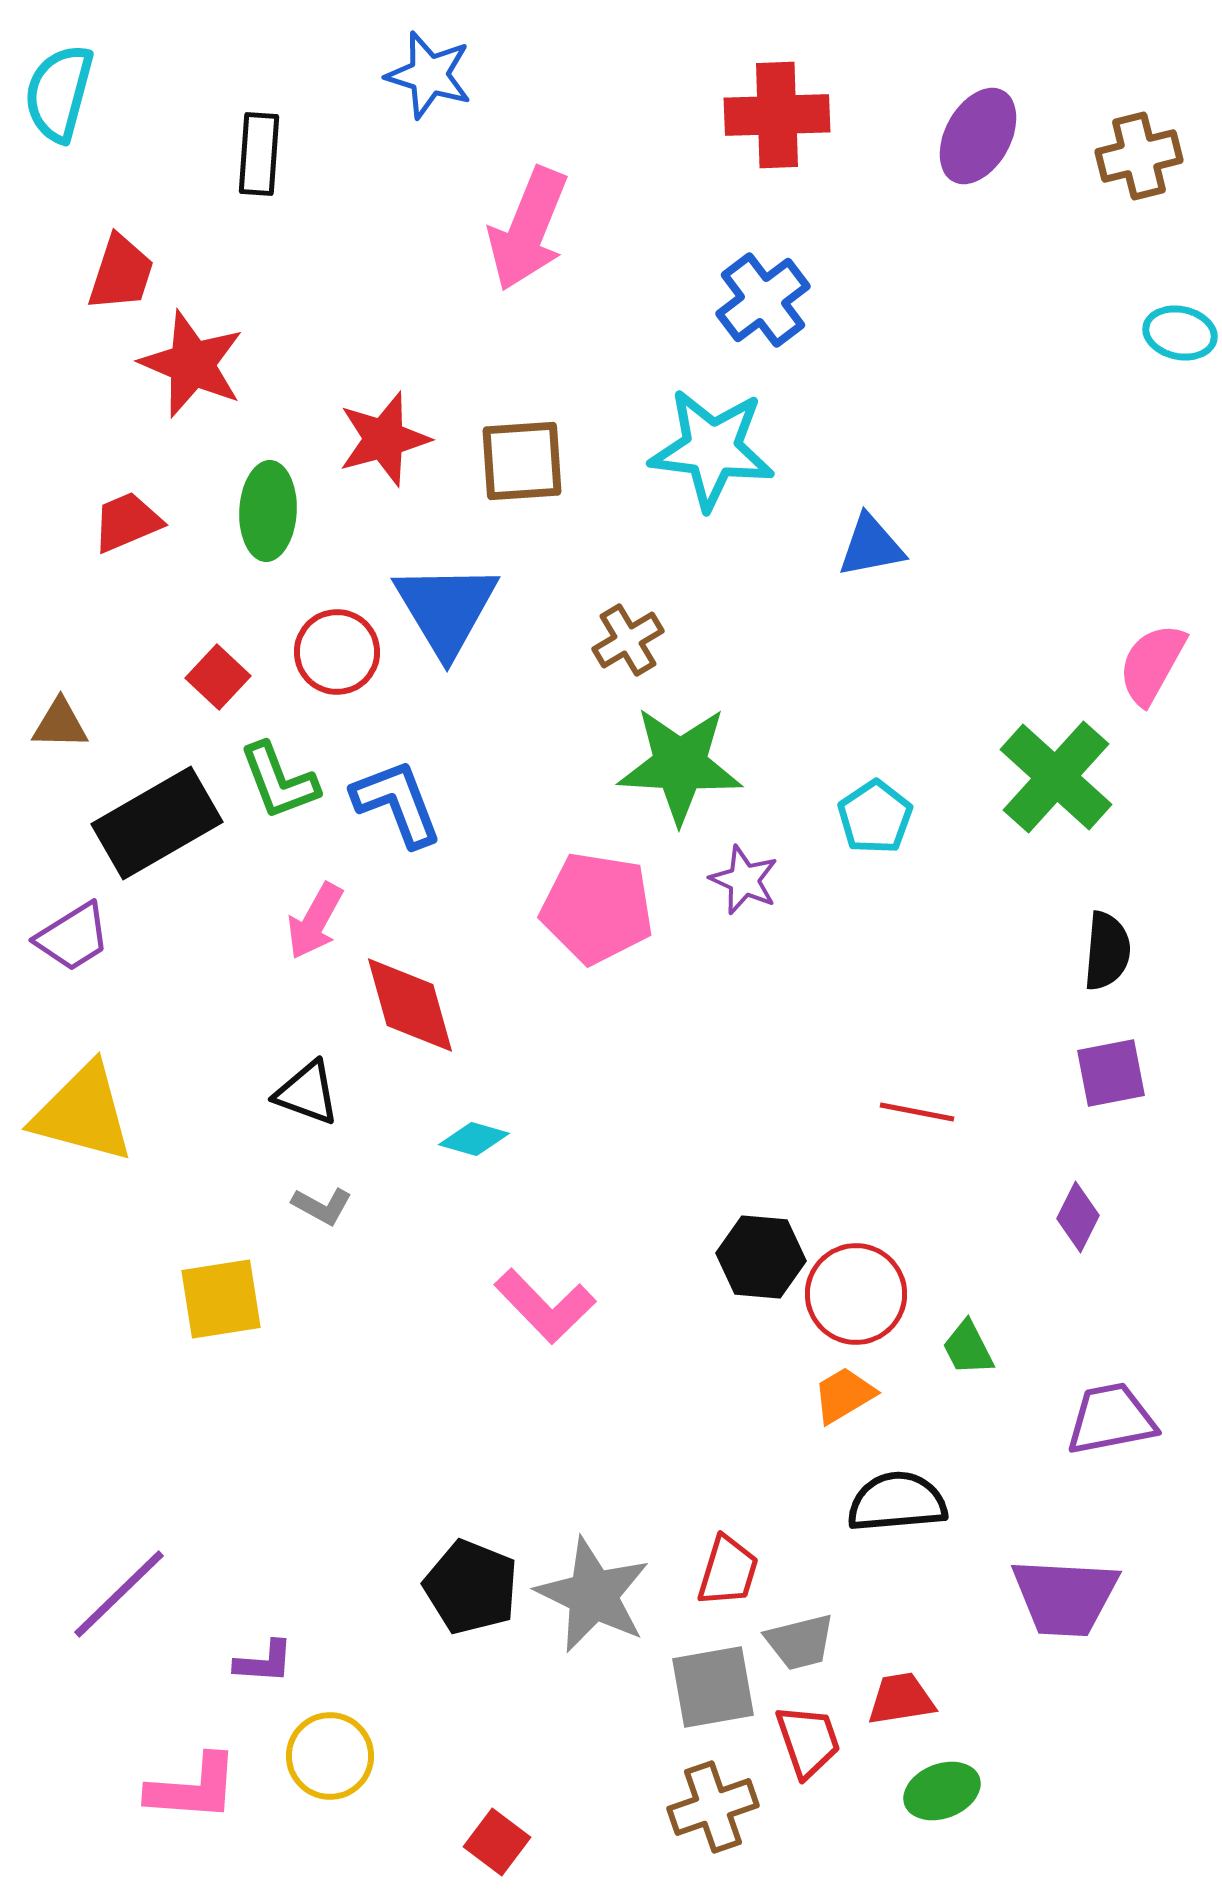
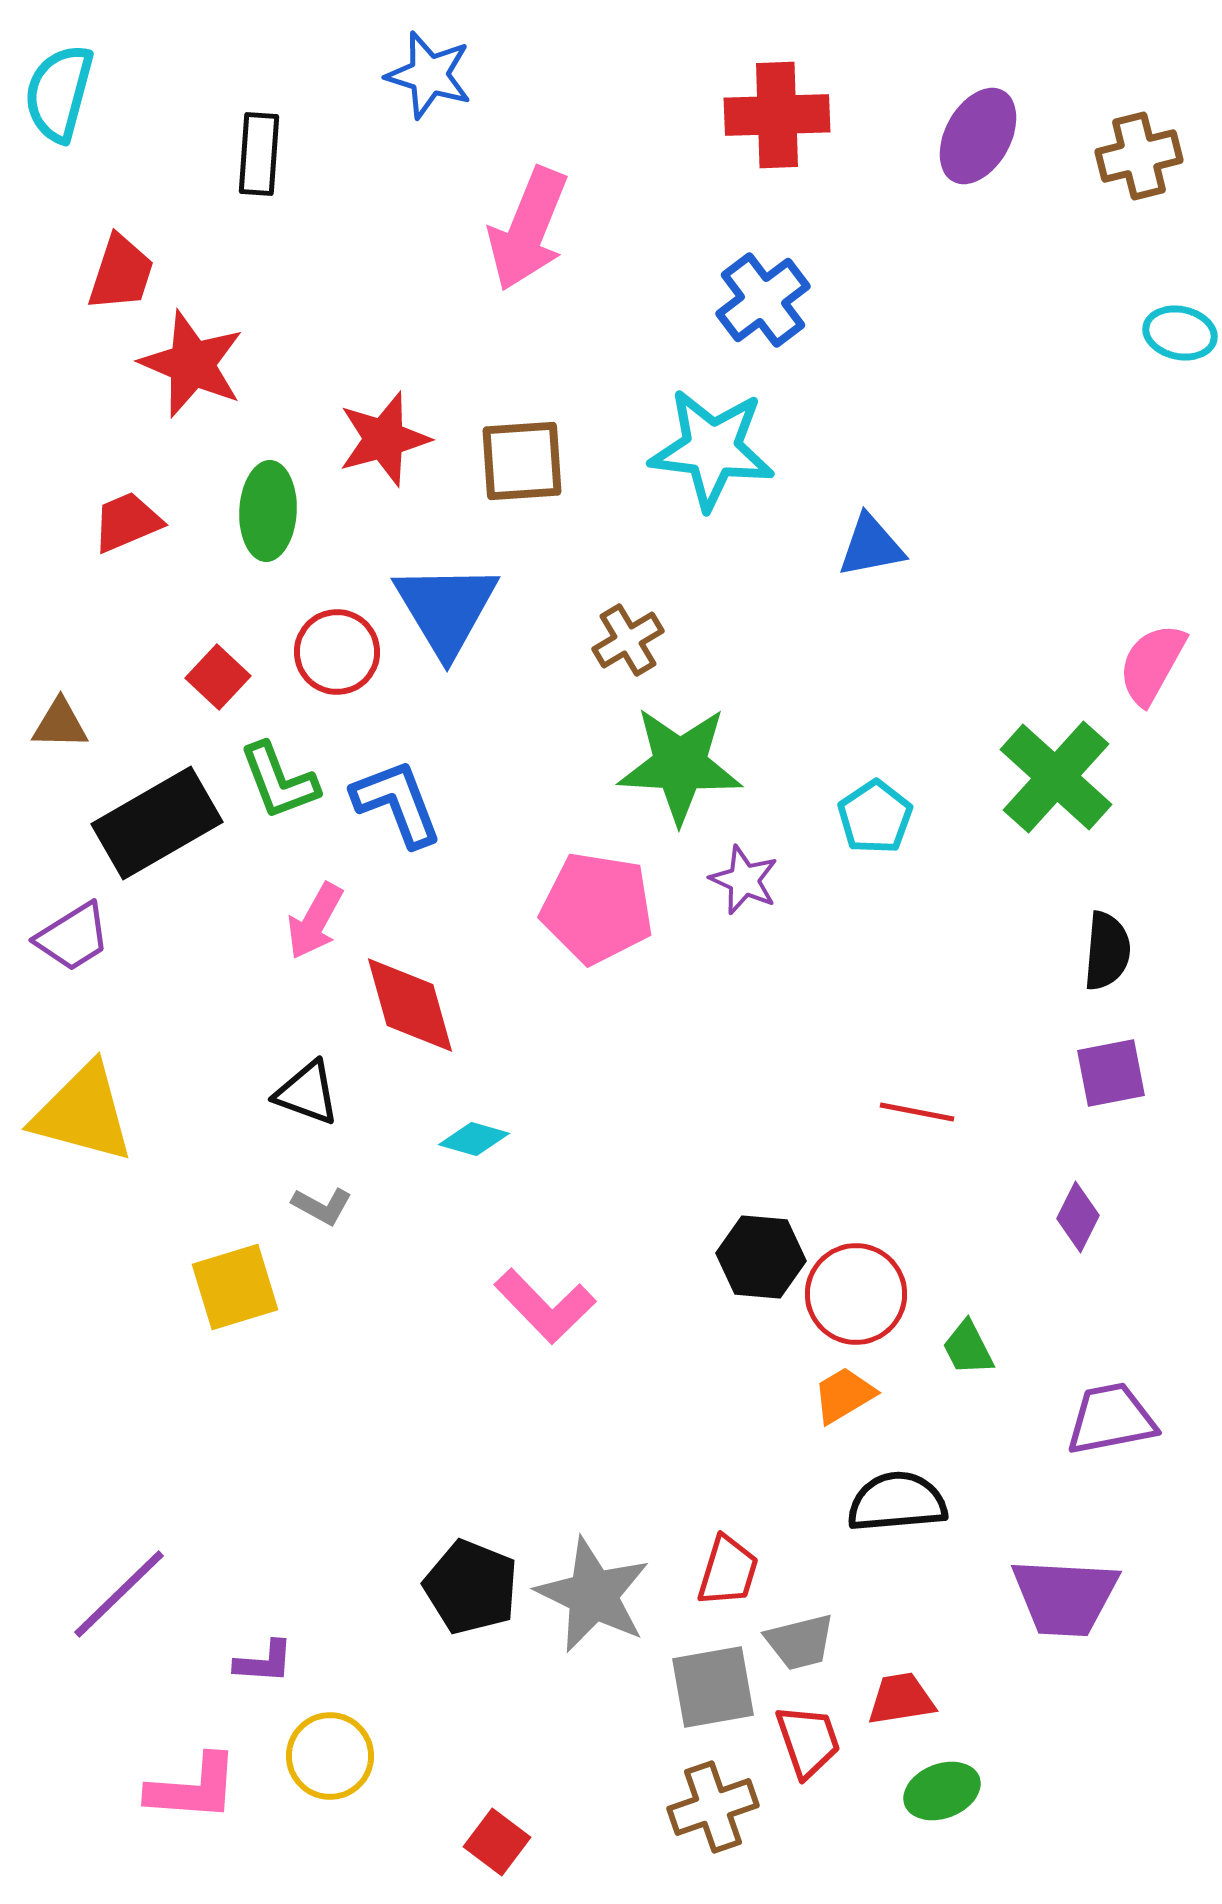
yellow square at (221, 1299): moved 14 px right, 12 px up; rotated 8 degrees counterclockwise
